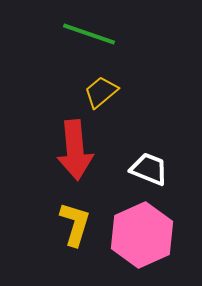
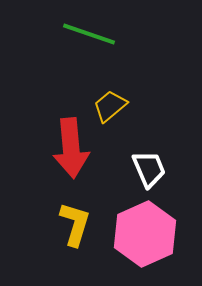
yellow trapezoid: moved 9 px right, 14 px down
red arrow: moved 4 px left, 2 px up
white trapezoid: rotated 45 degrees clockwise
pink hexagon: moved 3 px right, 1 px up
